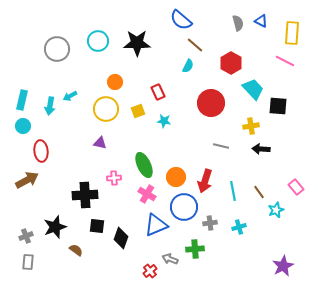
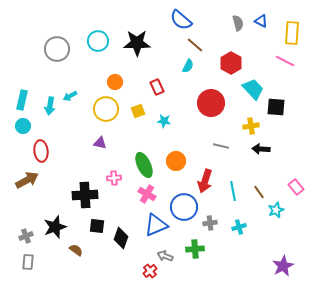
red rectangle at (158, 92): moved 1 px left, 5 px up
black square at (278, 106): moved 2 px left, 1 px down
orange circle at (176, 177): moved 16 px up
gray arrow at (170, 259): moved 5 px left, 3 px up
